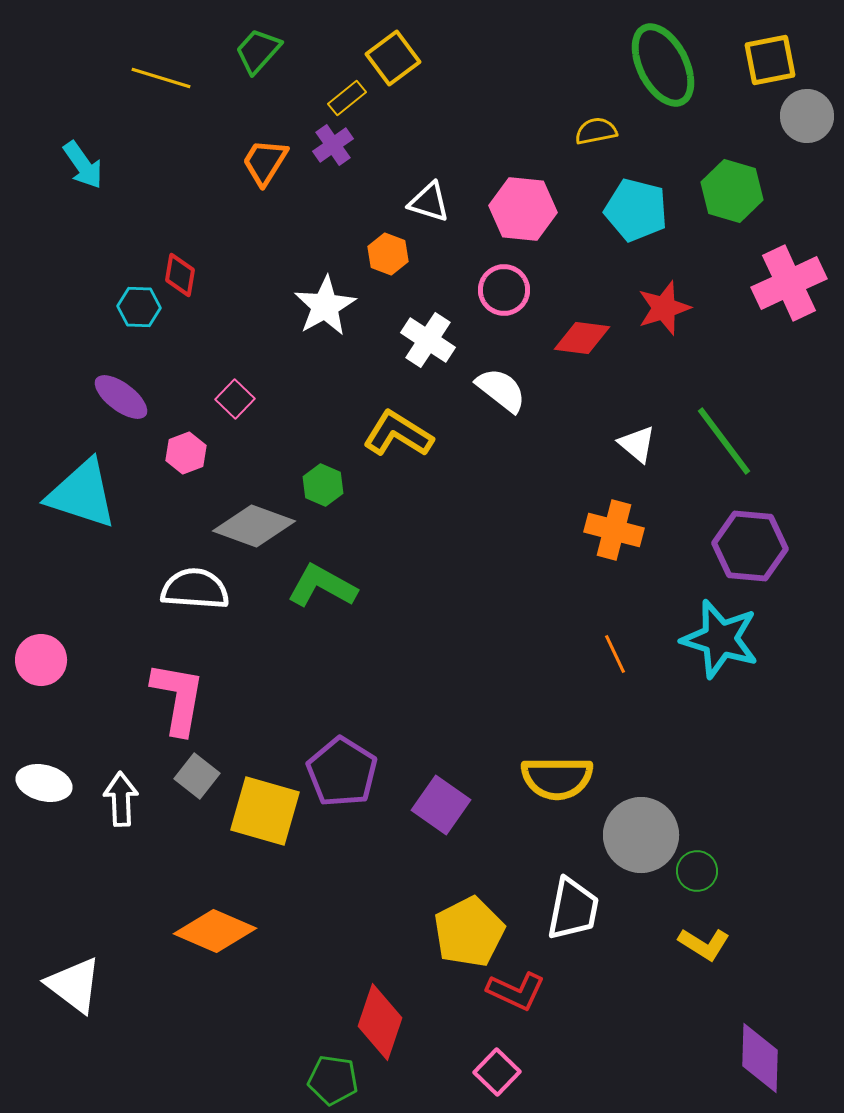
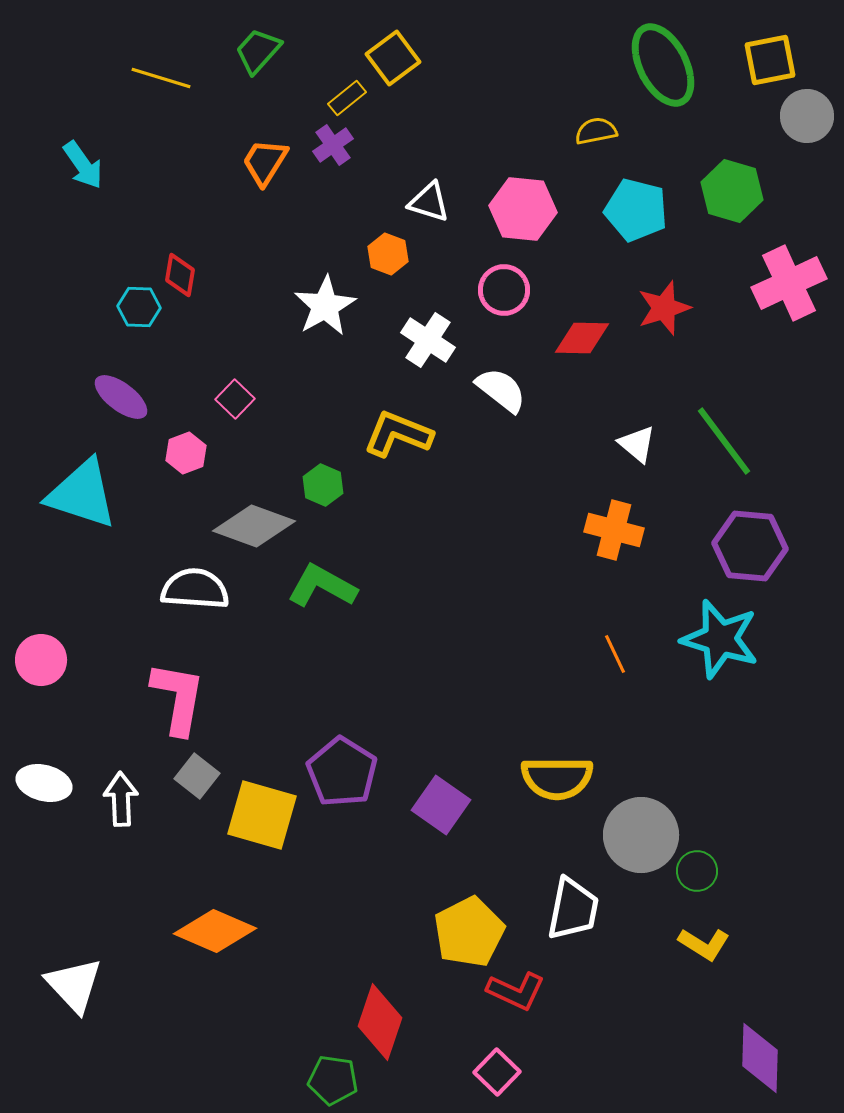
red diamond at (582, 338): rotated 6 degrees counterclockwise
yellow L-shape at (398, 434): rotated 10 degrees counterclockwise
yellow square at (265, 811): moved 3 px left, 4 px down
white triangle at (74, 985): rotated 10 degrees clockwise
